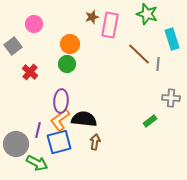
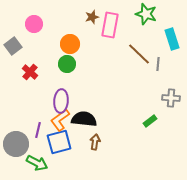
green star: moved 1 px left
